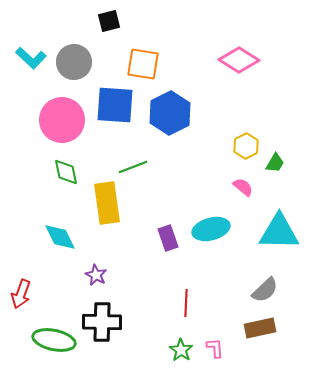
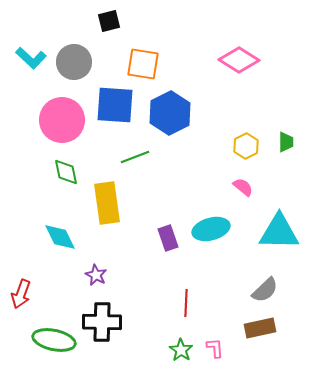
green trapezoid: moved 11 px right, 21 px up; rotated 30 degrees counterclockwise
green line: moved 2 px right, 10 px up
